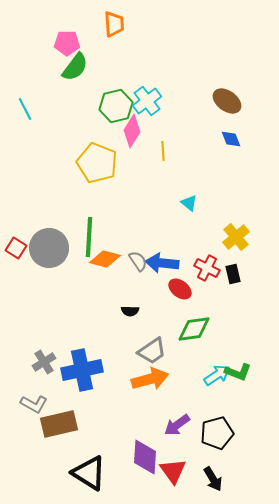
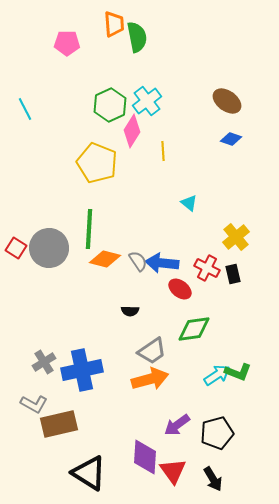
green semicircle: moved 62 px right, 30 px up; rotated 48 degrees counterclockwise
green hexagon: moved 6 px left, 1 px up; rotated 12 degrees counterclockwise
blue diamond: rotated 50 degrees counterclockwise
green line: moved 8 px up
